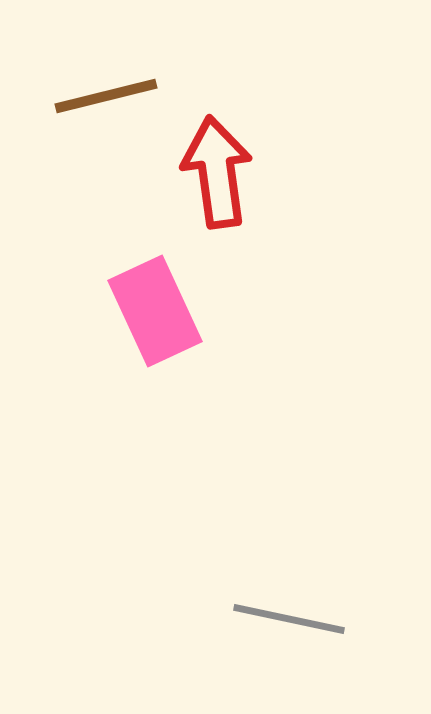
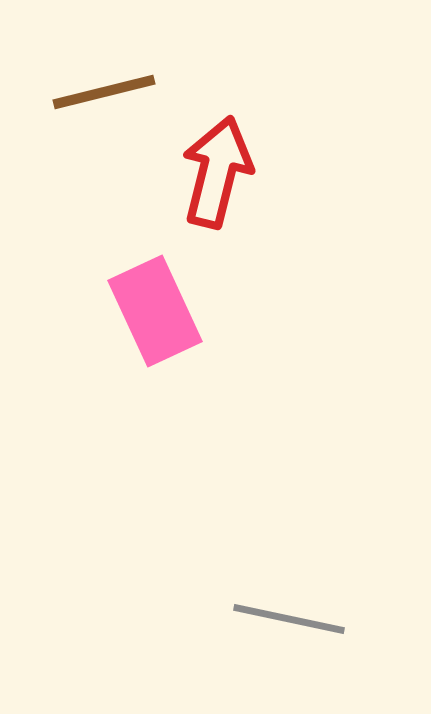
brown line: moved 2 px left, 4 px up
red arrow: rotated 22 degrees clockwise
